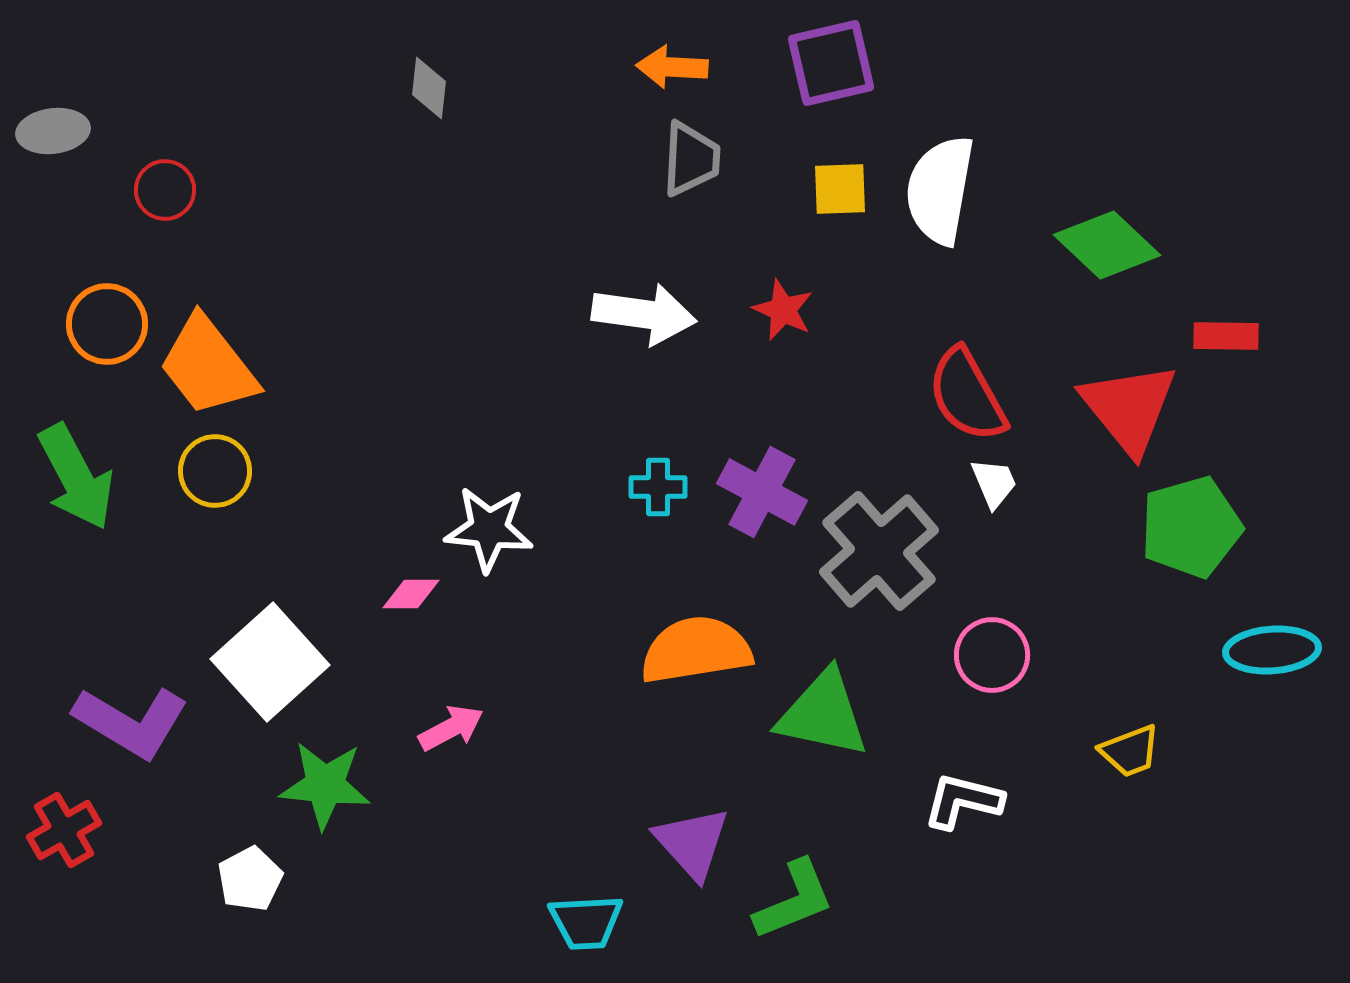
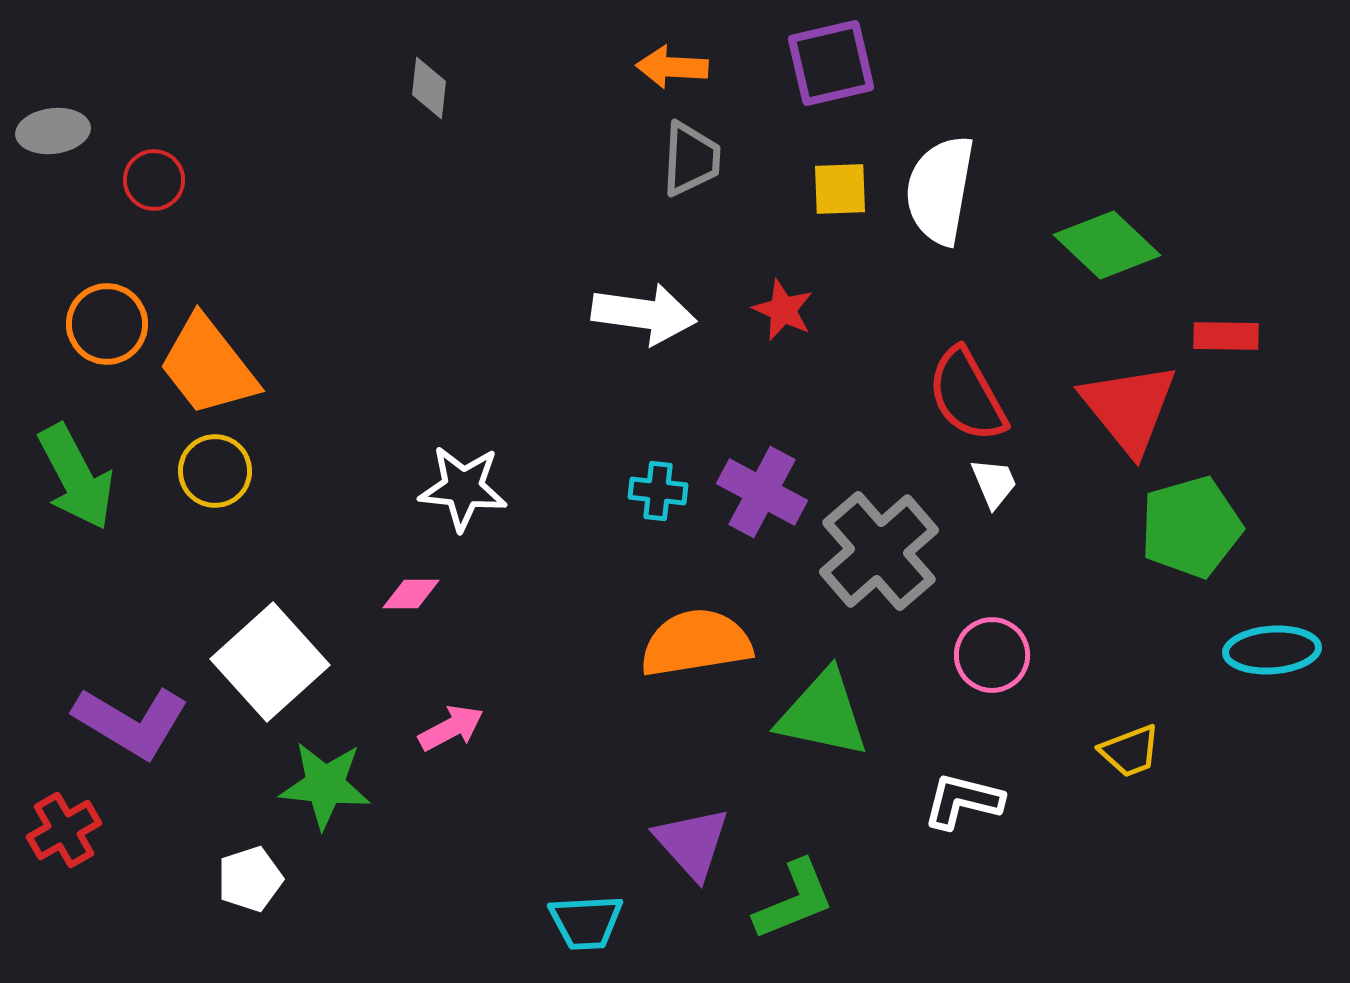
red circle: moved 11 px left, 10 px up
cyan cross: moved 4 px down; rotated 6 degrees clockwise
white star: moved 26 px left, 41 px up
orange semicircle: moved 7 px up
white pentagon: rotated 10 degrees clockwise
